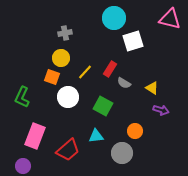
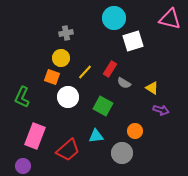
gray cross: moved 1 px right
